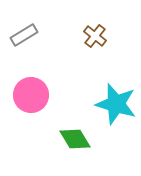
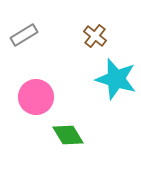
pink circle: moved 5 px right, 2 px down
cyan star: moved 25 px up
green diamond: moved 7 px left, 4 px up
